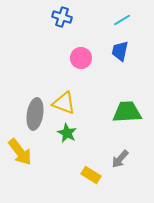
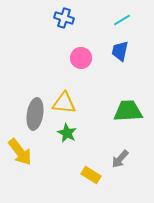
blue cross: moved 2 px right, 1 px down
yellow triangle: rotated 15 degrees counterclockwise
green trapezoid: moved 1 px right, 1 px up
